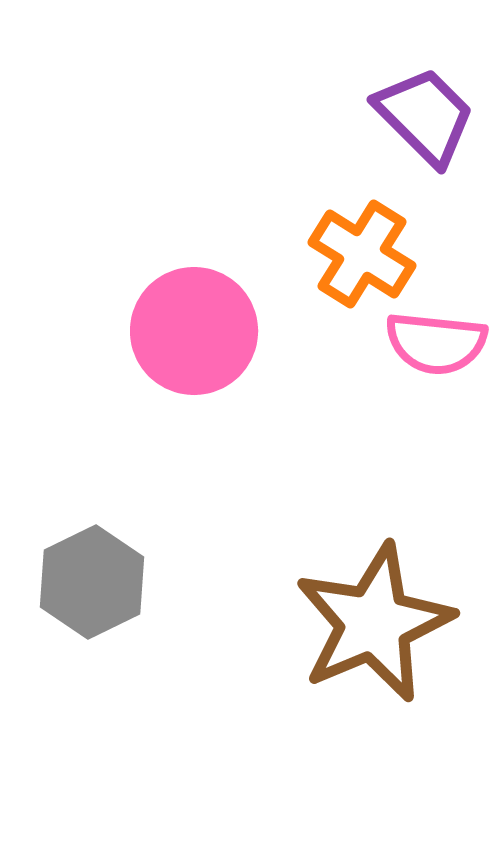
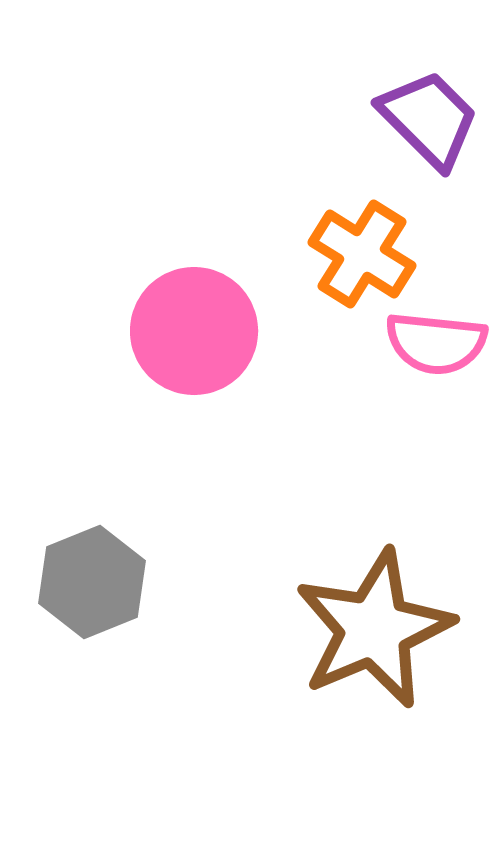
purple trapezoid: moved 4 px right, 3 px down
gray hexagon: rotated 4 degrees clockwise
brown star: moved 6 px down
